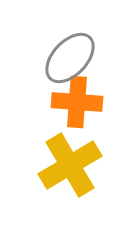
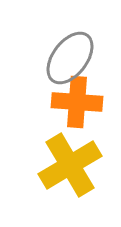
gray ellipse: rotated 6 degrees counterclockwise
